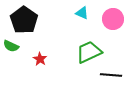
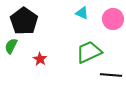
black pentagon: moved 1 px down
green semicircle: rotated 91 degrees clockwise
